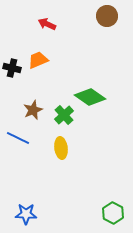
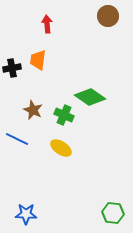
brown circle: moved 1 px right
red arrow: rotated 60 degrees clockwise
orange trapezoid: rotated 60 degrees counterclockwise
black cross: rotated 24 degrees counterclockwise
brown star: rotated 24 degrees counterclockwise
green cross: rotated 24 degrees counterclockwise
blue line: moved 1 px left, 1 px down
yellow ellipse: rotated 50 degrees counterclockwise
green hexagon: rotated 20 degrees counterclockwise
